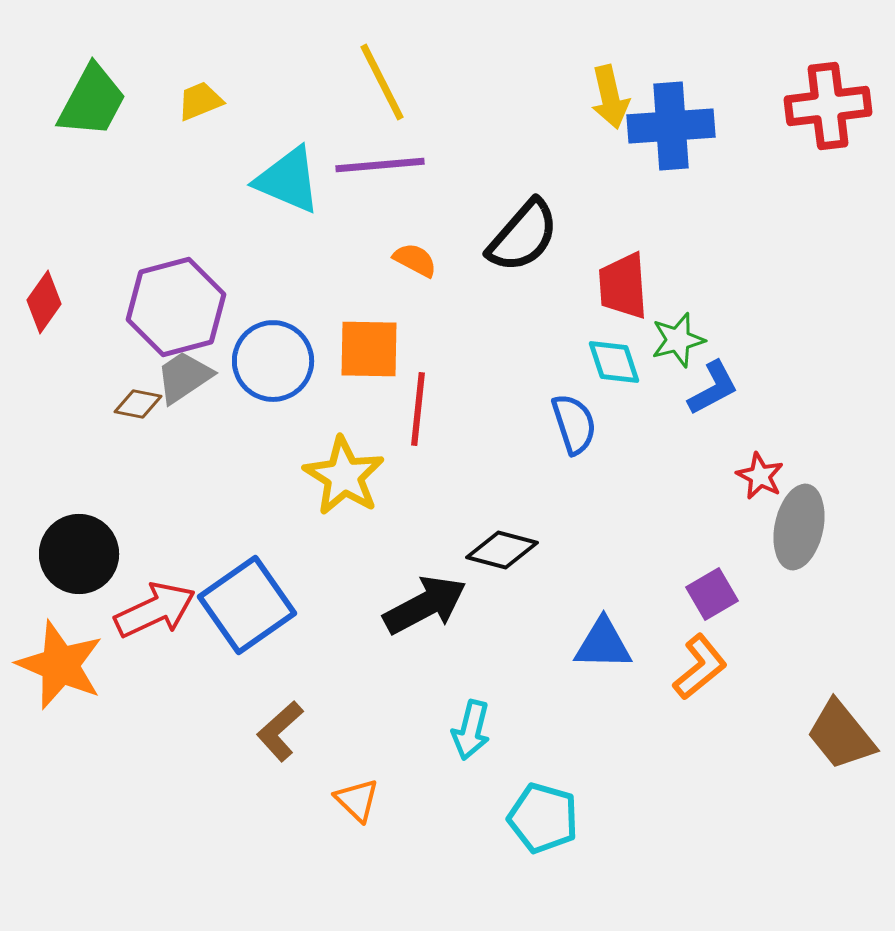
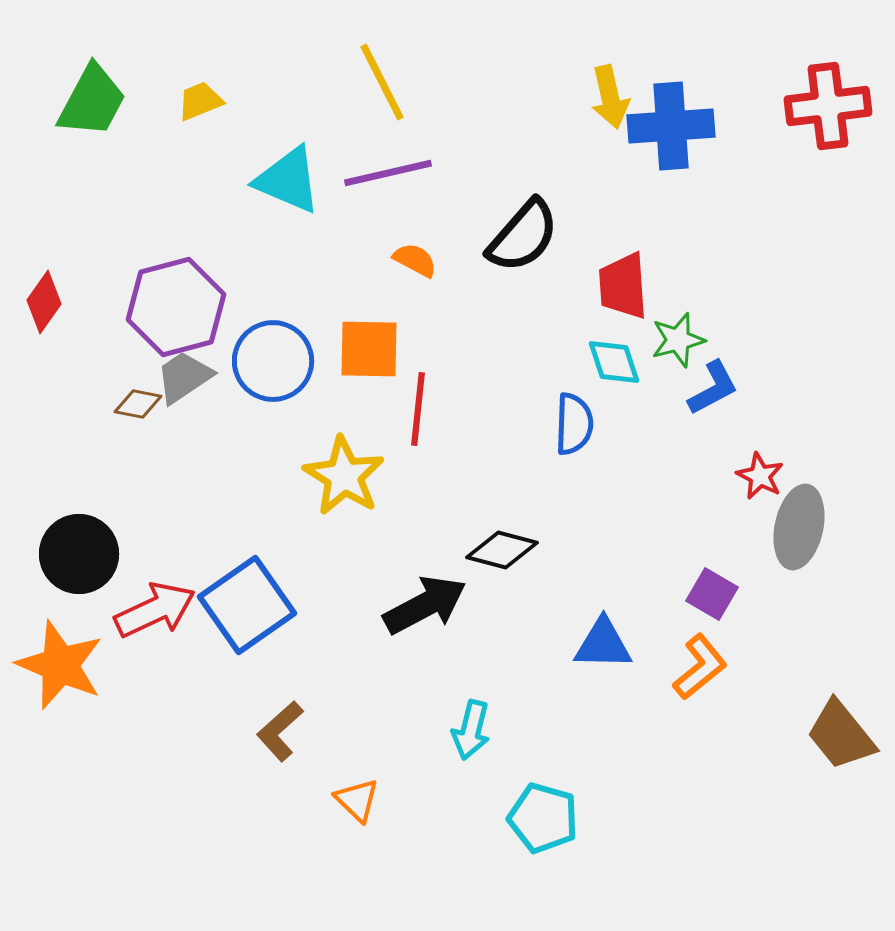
purple line: moved 8 px right, 8 px down; rotated 8 degrees counterclockwise
blue semicircle: rotated 20 degrees clockwise
purple square: rotated 30 degrees counterclockwise
